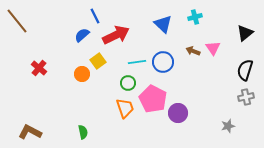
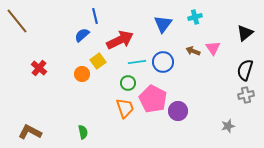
blue line: rotated 14 degrees clockwise
blue triangle: rotated 24 degrees clockwise
red arrow: moved 4 px right, 5 px down
gray cross: moved 2 px up
purple circle: moved 2 px up
